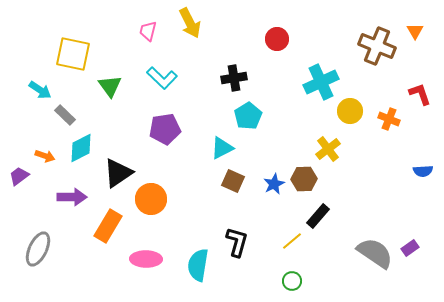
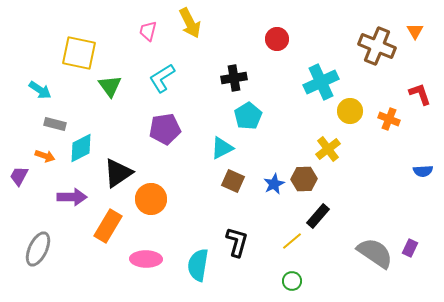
yellow square: moved 6 px right, 1 px up
cyan L-shape: rotated 104 degrees clockwise
gray rectangle: moved 10 px left, 9 px down; rotated 30 degrees counterclockwise
purple trapezoid: rotated 25 degrees counterclockwise
purple rectangle: rotated 30 degrees counterclockwise
